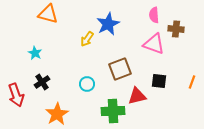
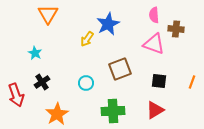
orange triangle: rotated 45 degrees clockwise
cyan circle: moved 1 px left, 1 px up
red triangle: moved 18 px right, 14 px down; rotated 18 degrees counterclockwise
